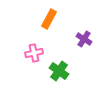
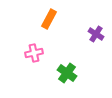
purple cross: moved 12 px right, 5 px up
green cross: moved 8 px right, 2 px down
